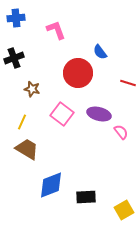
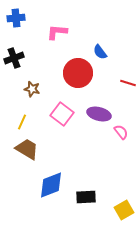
pink L-shape: moved 1 px right, 2 px down; rotated 65 degrees counterclockwise
